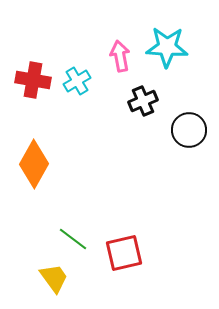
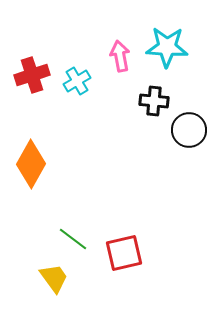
red cross: moved 1 px left, 5 px up; rotated 28 degrees counterclockwise
black cross: moved 11 px right; rotated 28 degrees clockwise
orange diamond: moved 3 px left
